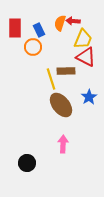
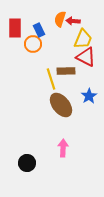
orange semicircle: moved 4 px up
orange circle: moved 3 px up
blue star: moved 1 px up
pink arrow: moved 4 px down
